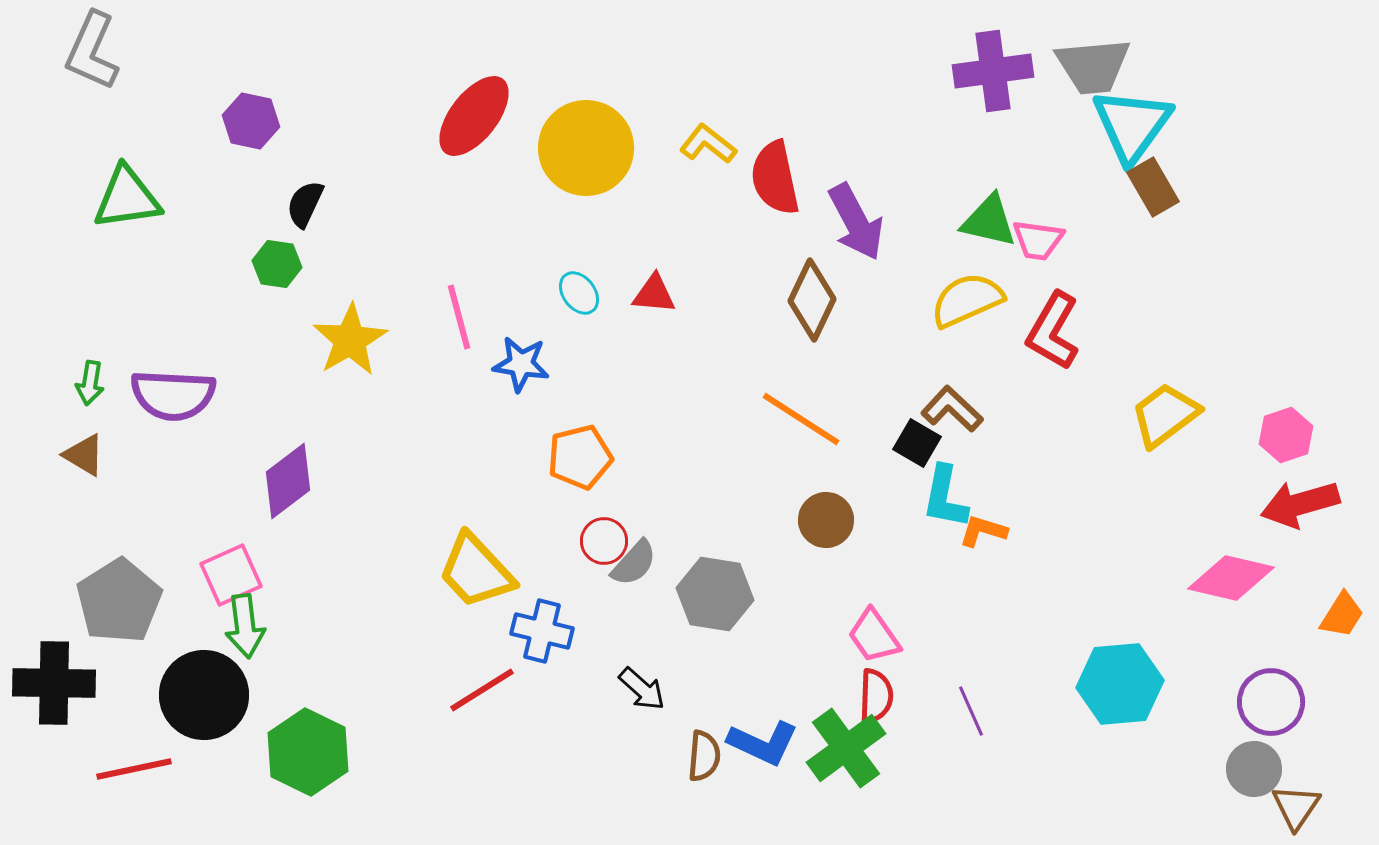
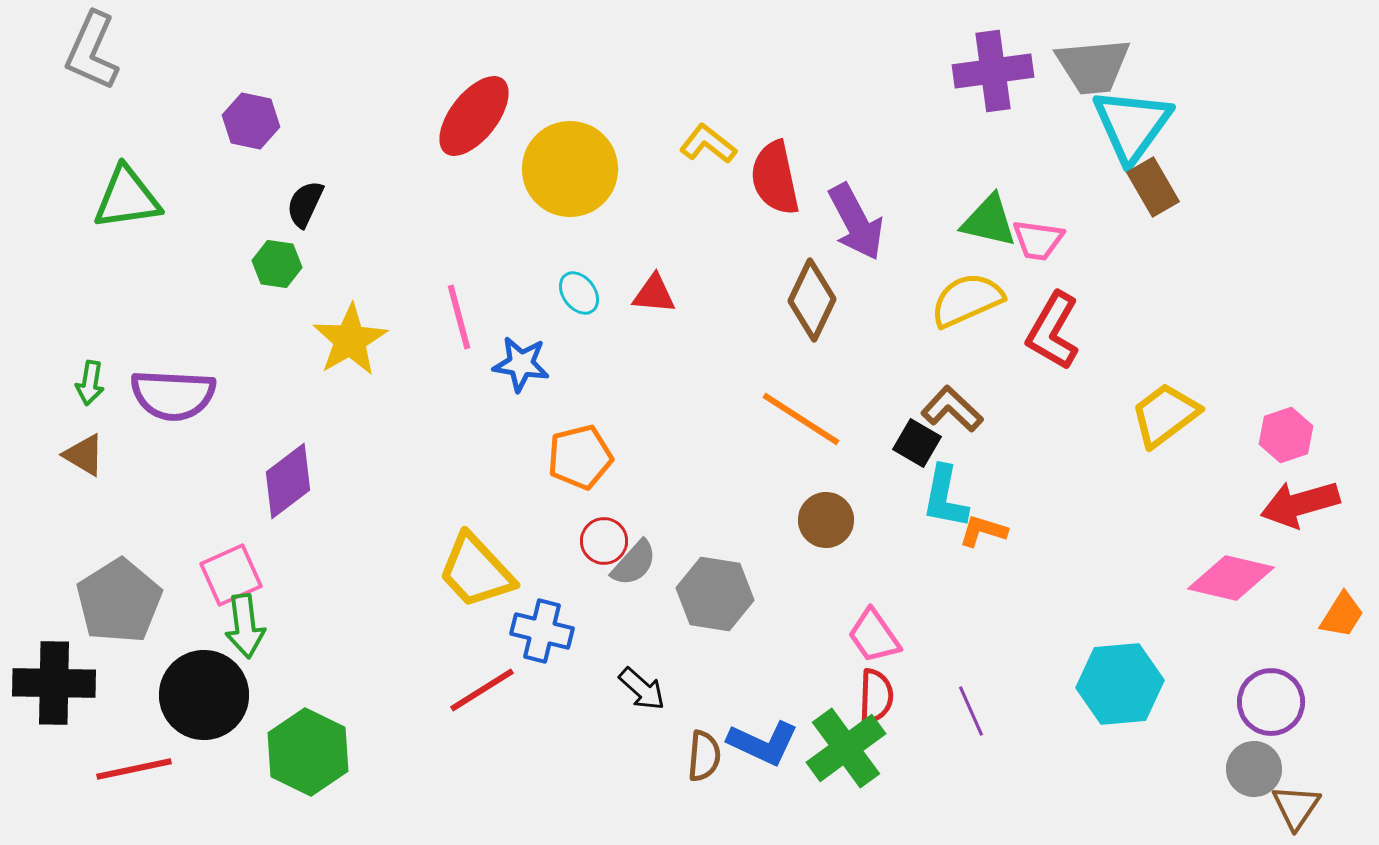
yellow circle at (586, 148): moved 16 px left, 21 px down
